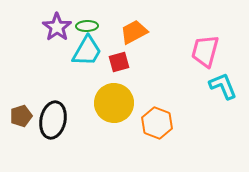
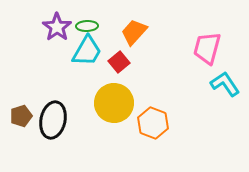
orange trapezoid: rotated 20 degrees counterclockwise
pink trapezoid: moved 2 px right, 3 px up
red square: rotated 25 degrees counterclockwise
cyan L-shape: moved 2 px right, 2 px up; rotated 12 degrees counterclockwise
orange hexagon: moved 4 px left
